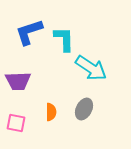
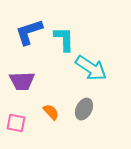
purple trapezoid: moved 4 px right
orange semicircle: rotated 42 degrees counterclockwise
